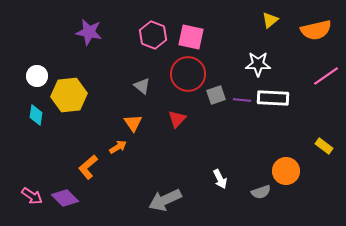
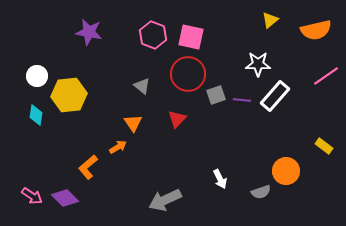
white rectangle: moved 2 px right, 2 px up; rotated 52 degrees counterclockwise
